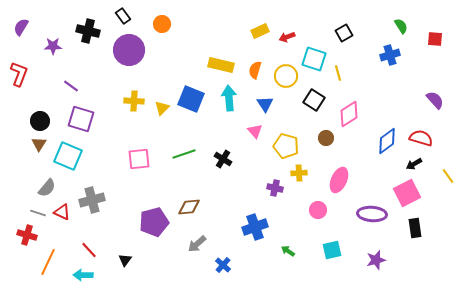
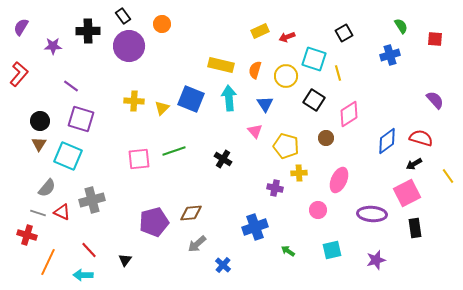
black cross at (88, 31): rotated 15 degrees counterclockwise
purple circle at (129, 50): moved 4 px up
red L-shape at (19, 74): rotated 20 degrees clockwise
green line at (184, 154): moved 10 px left, 3 px up
brown diamond at (189, 207): moved 2 px right, 6 px down
